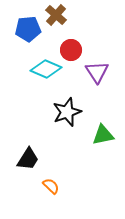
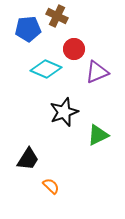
brown cross: moved 1 px right, 1 px down; rotated 15 degrees counterclockwise
red circle: moved 3 px right, 1 px up
purple triangle: rotated 40 degrees clockwise
black star: moved 3 px left
green triangle: moved 5 px left; rotated 15 degrees counterclockwise
